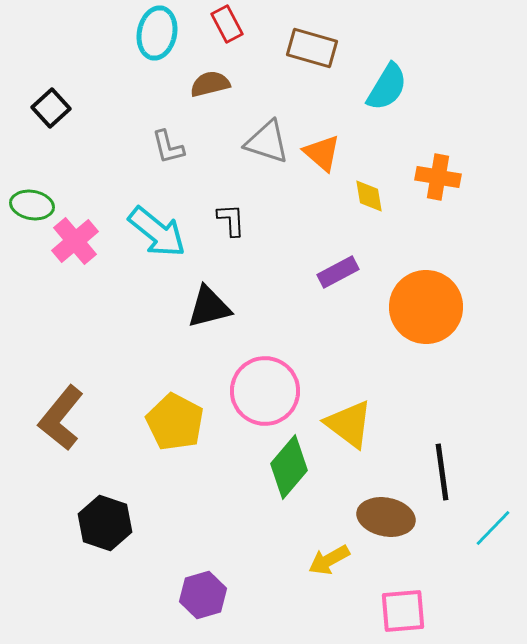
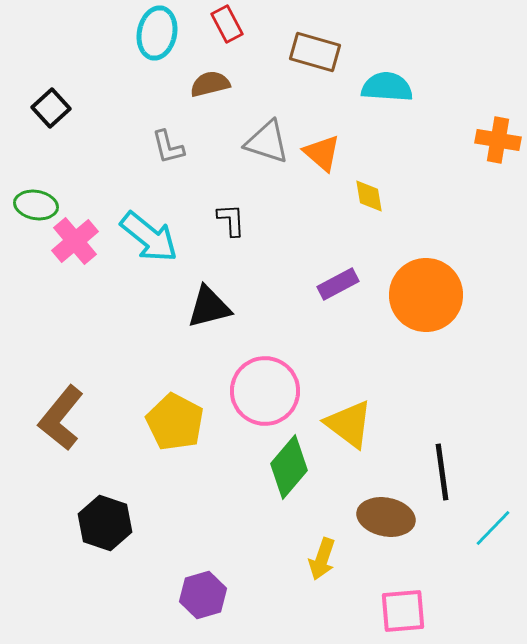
brown rectangle: moved 3 px right, 4 px down
cyan semicircle: rotated 117 degrees counterclockwise
orange cross: moved 60 px right, 37 px up
green ellipse: moved 4 px right
cyan arrow: moved 8 px left, 5 px down
purple rectangle: moved 12 px down
orange circle: moved 12 px up
yellow arrow: moved 7 px left, 1 px up; rotated 42 degrees counterclockwise
